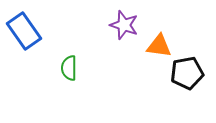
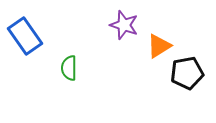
blue rectangle: moved 1 px right, 5 px down
orange triangle: rotated 40 degrees counterclockwise
